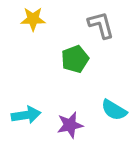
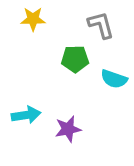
green pentagon: rotated 20 degrees clockwise
cyan semicircle: moved 31 px up; rotated 12 degrees counterclockwise
purple star: moved 2 px left, 4 px down
